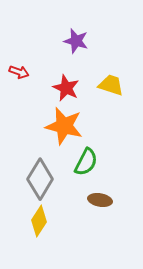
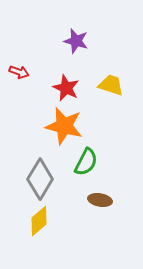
yellow diamond: rotated 16 degrees clockwise
